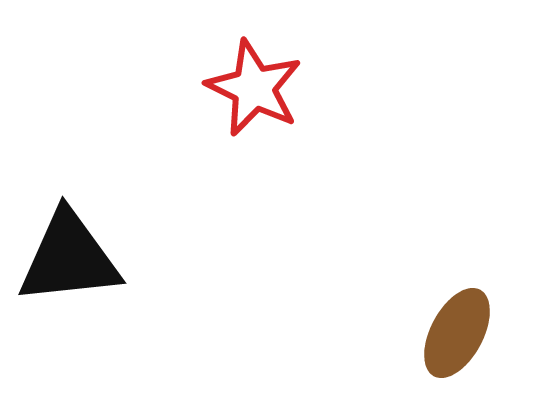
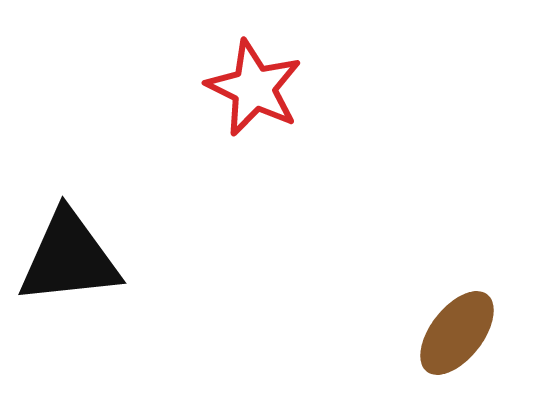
brown ellipse: rotated 10 degrees clockwise
